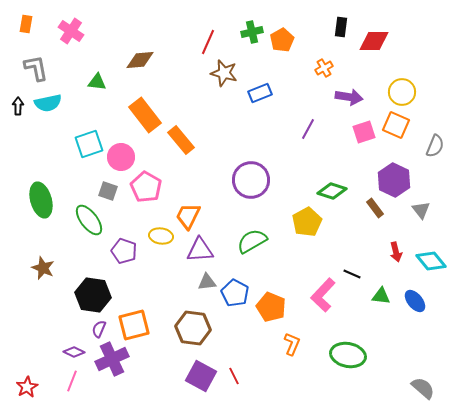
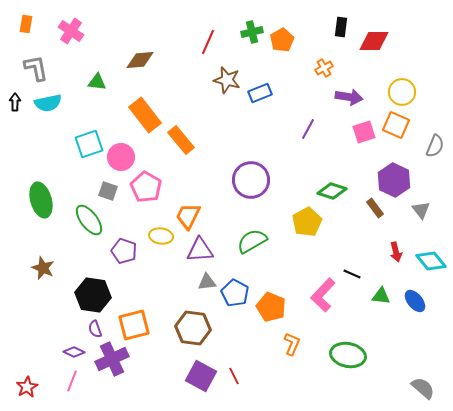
brown star at (224, 73): moved 3 px right, 7 px down
black arrow at (18, 106): moved 3 px left, 4 px up
purple semicircle at (99, 329): moved 4 px left; rotated 42 degrees counterclockwise
